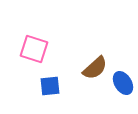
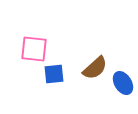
pink square: rotated 12 degrees counterclockwise
blue square: moved 4 px right, 12 px up
